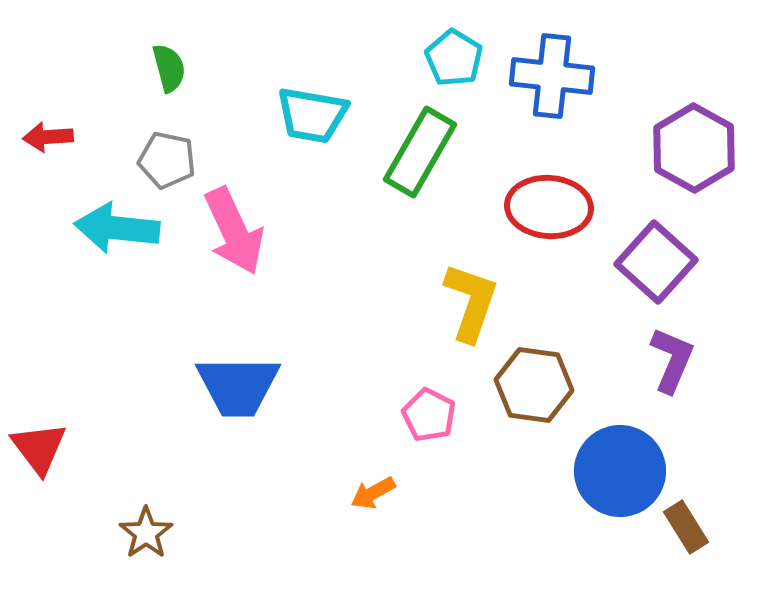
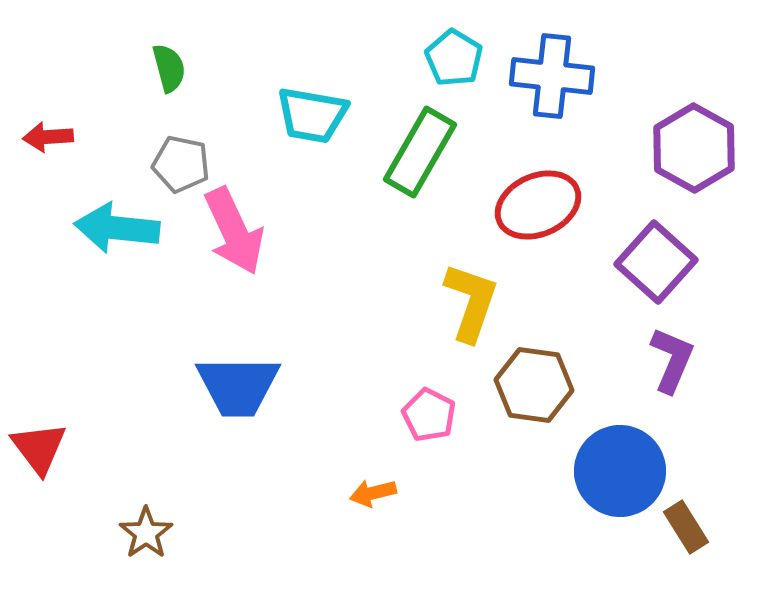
gray pentagon: moved 14 px right, 4 px down
red ellipse: moved 11 px left, 2 px up; rotated 28 degrees counterclockwise
orange arrow: rotated 15 degrees clockwise
